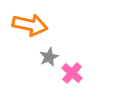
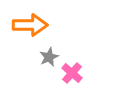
orange arrow: rotated 12 degrees counterclockwise
